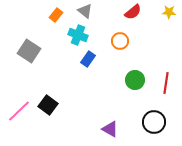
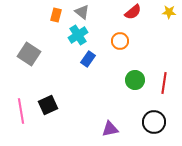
gray triangle: moved 3 px left, 1 px down
orange rectangle: rotated 24 degrees counterclockwise
cyan cross: rotated 36 degrees clockwise
gray square: moved 3 px down
red line: moved 2 px left
black square: rotated 30 degrees clockwise
pink line: moved 2 px right; rotated 55 degrees counterclockwise
purple triangle: rotated 42 degrees counterclockwise
